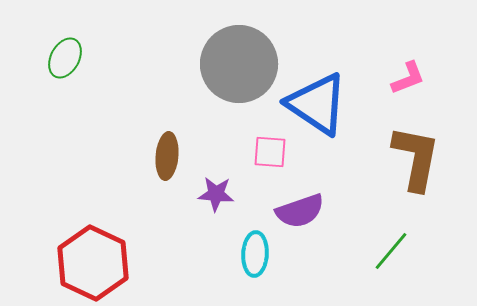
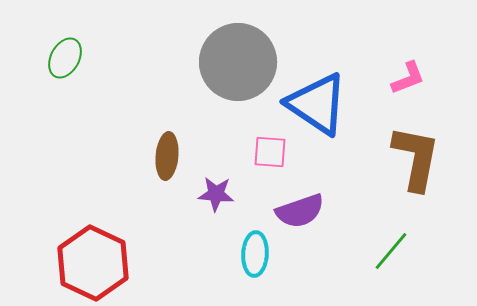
gray circle: moved 1 px left, 2 px up
